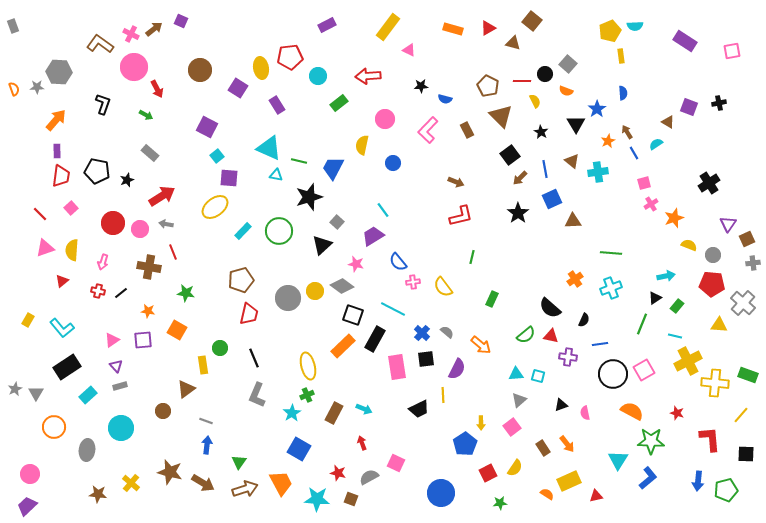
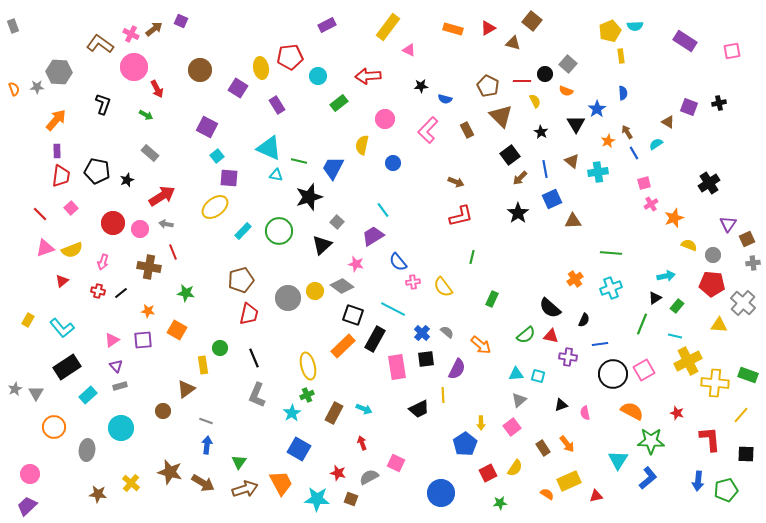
yellow semicircle at (72, 250): rotated 115 degrees counterclockwise
